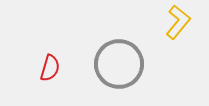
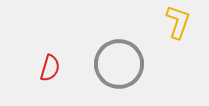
yellow L-shape: rotated 20 degrees counterclockwise
